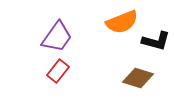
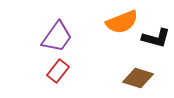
black L-shape: moved 3 px up
